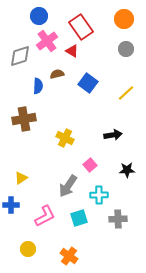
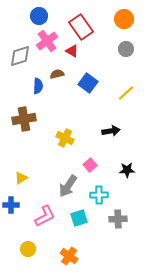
black arrow: moved 2 px left, 4 px up
